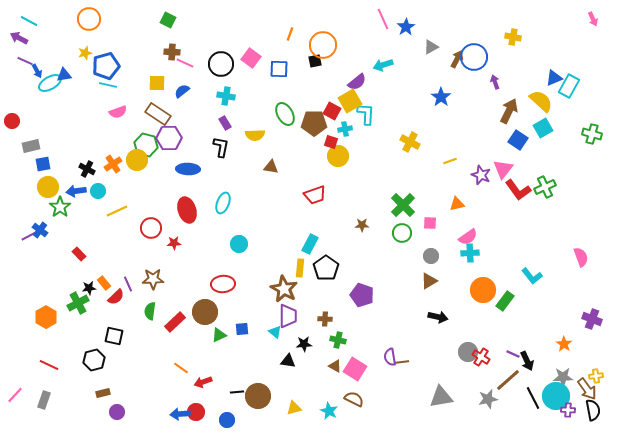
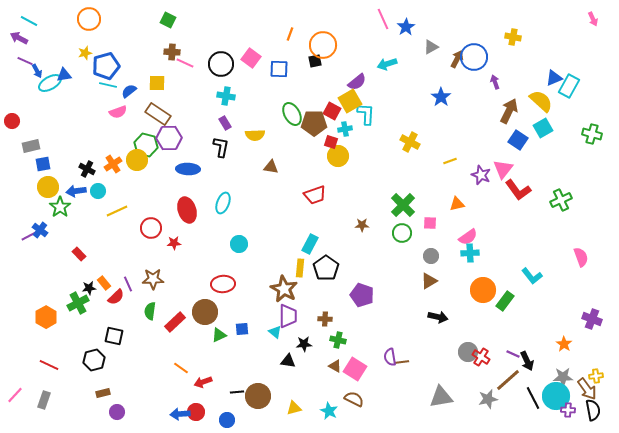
cyan arrow at (383, 65): moved 4 px right, 1 px up
blue semicircle at (182, 91): moved 53 px left
green ellipse at (285, 114): moved 7 px right
green cross at (545, 187): moved 16 px right, 13 px down
